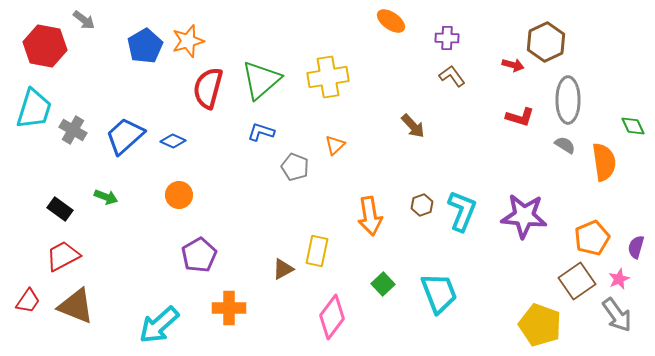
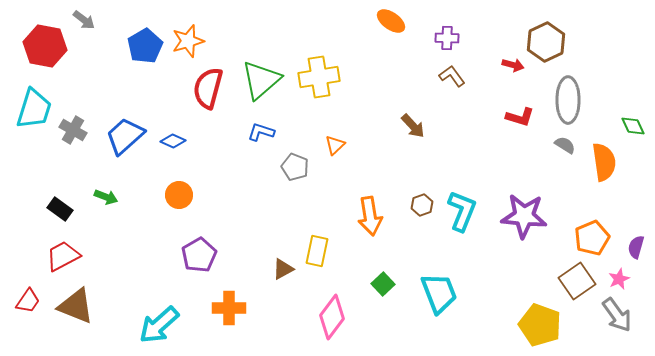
yellow cross at (328, 77): moved 9 px left
